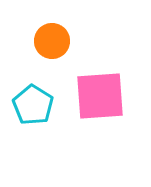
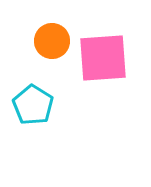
pink square: moved 3 px right, 38 px up
